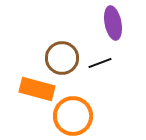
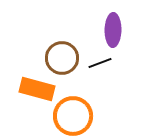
purple ellipse: moved 7 px down; rotated 12 degrees clockwise
